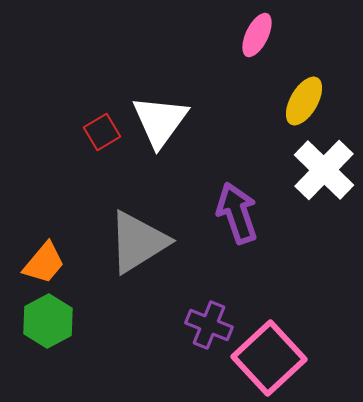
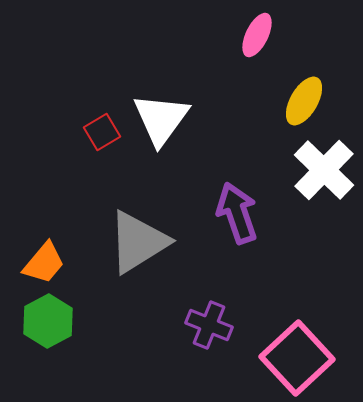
white triangle: moved 1 px right, 2 px up
pink square: moved 28 px right
